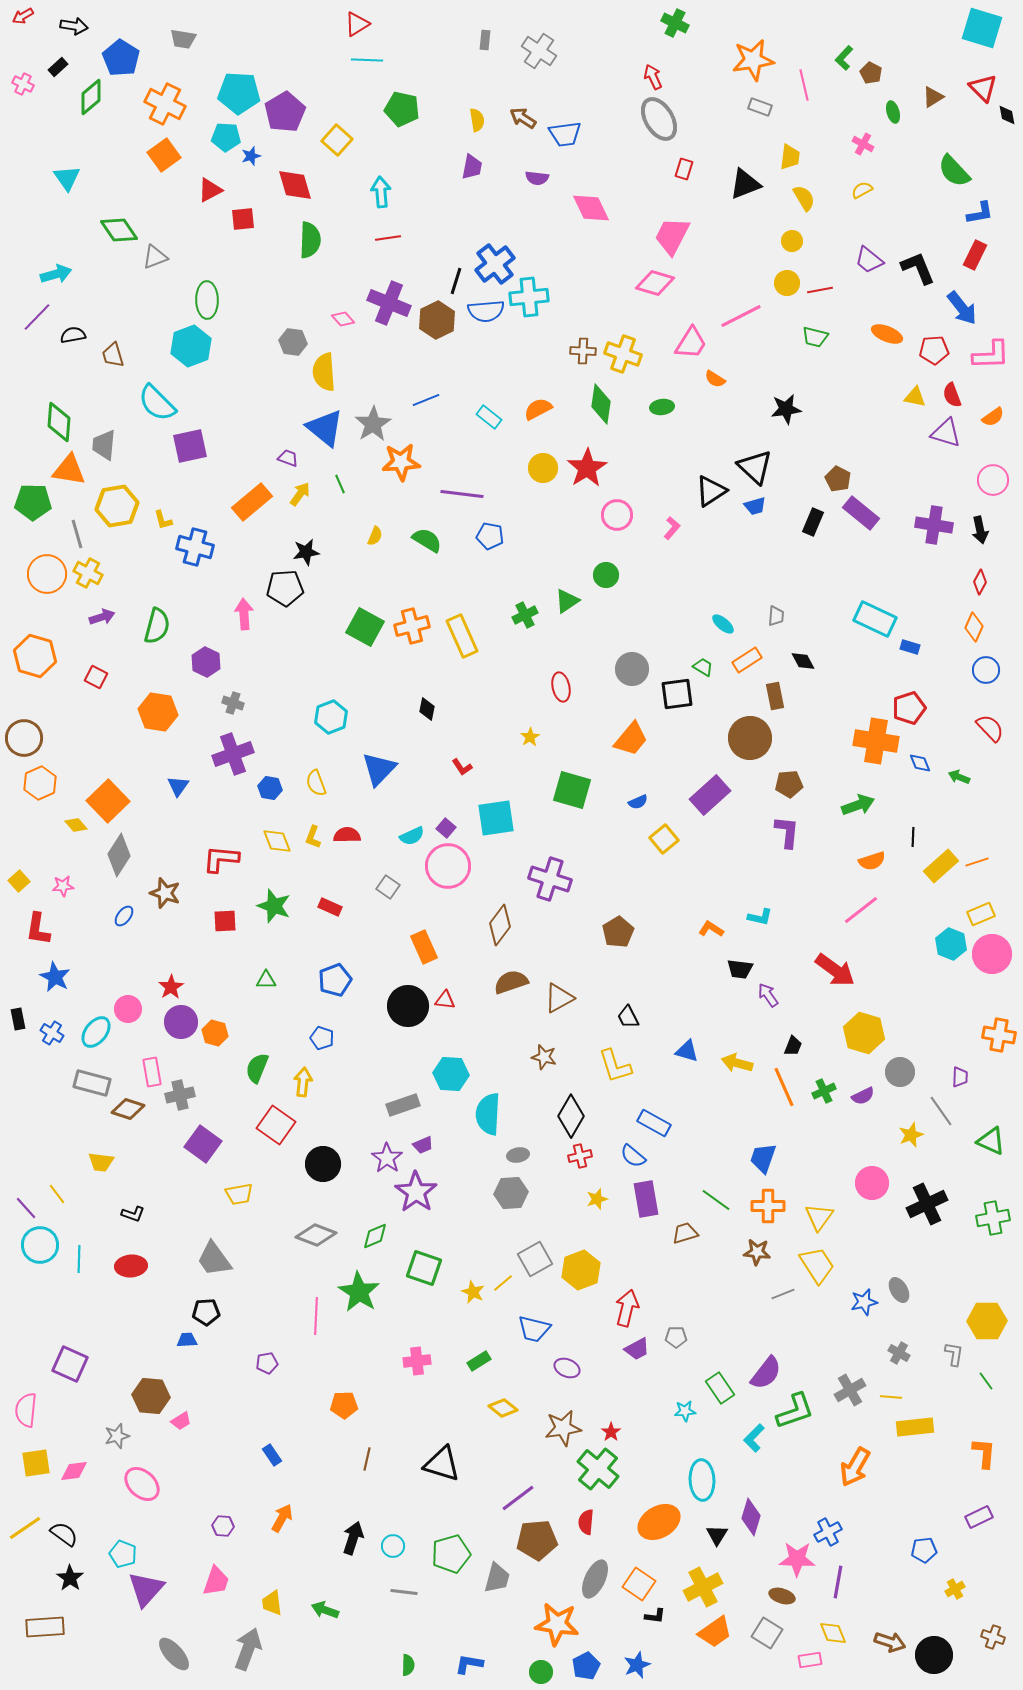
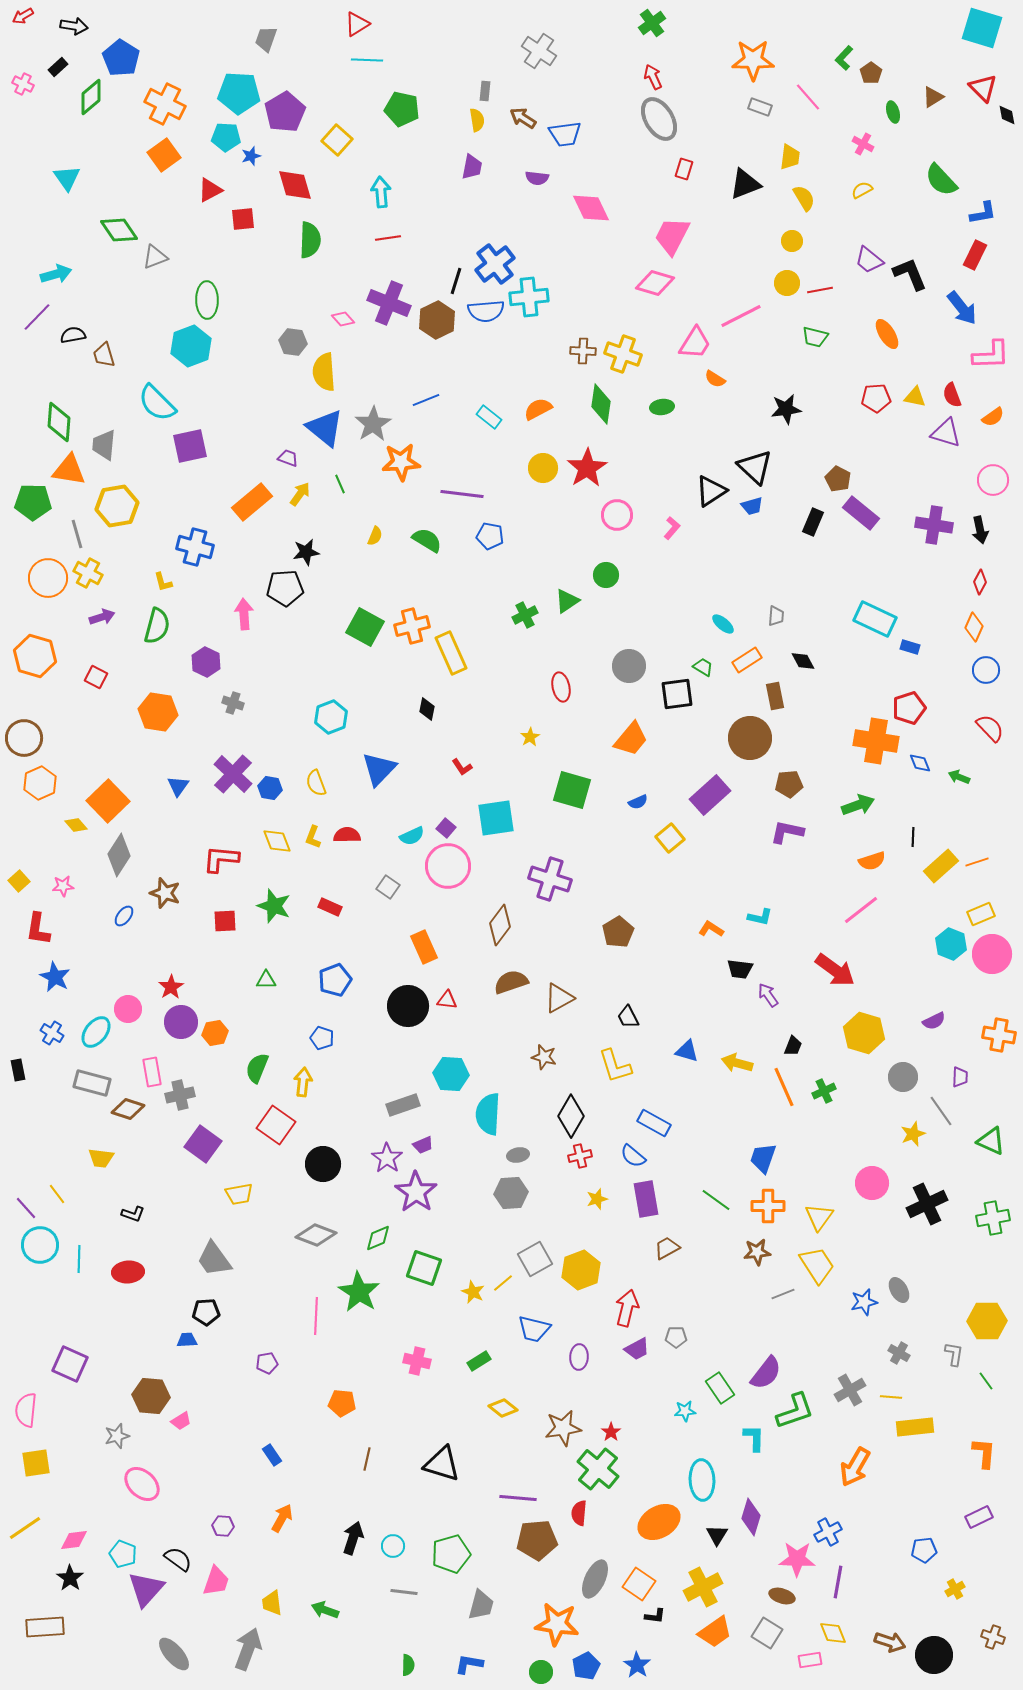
green cross at (675, 23): moved 23 px left; rotated 28 degrees clockwise
gray trapezoid at (183, 39): moved 83 px right; rotated 100 degrees clockwise
gray rectangle at (485, 40): moved 51 px down
orange star at (753, 60): rotated 9 degrees clockwise
brown pentagon at (871, 73): rotated 10 degrees clockwise
pink line at (804, 85): moved 4 px right, 12 px down; rotated 28 degrees counterclockwise
green semicircle at (954, 171): moved 13 px left, 9 px down
blue L-shape at (980, 213): moved 3 px right
black L-shape at (918, 268): moved 8 px left, 6 px down
orange ellipse at (887, 334): rotated 36 degrees clockwise
pink trapezoid at (691, 343): moved 4 px right
red pentagon at (934, 350): moved 58 px left, 48 px down
brown trapezoid at (113, 355): moved 9 px left
blue trapezoid at (755, 506): moved 3 px left
yellow L-shape at (163, 520): moved 62 px down
orange circle at (47, 574): moved 1 px right, 4 px down
yellow rectangle at (462, 636): moved 11 px left, 17 px down
gray circle at (632, 669): moved 3 px left, 3 px up
purple cross at (233, 754): moved 20 px down; rotated 27 degrees counterclockwise
purple L-shape at (787, 832): rotated 84 degrees counterclockwise
yellow square at (664, 839): moved 6 px right, 1 px up
red triangle at (445, 1000): moved 2 px right
black rectangle at (18, 1019): moved 51 px down
orange hexagon at (215, 1033): rotated 25 degrees counterclockwise
gray circle at (900, 1072): moved 3 px right, 5 px down
purple semicircle at (863, 1096): moved 71 px right, 75 px up
yellow star at (911, 1135): moved 2 px right, 1 px up
yellow trapezoid at (101, 1162): moved 4 px up
brown trapezoid at (685, 1233): moved 18 px left, 15 px down; rotated 12 degrees counterclockwise
green diamond at (375, 1236): moved 3 px right, 2 px down
brown star at (757, 1252): rotated 12 degrees counterclockwise
red ellipse at (131, 1266): moved 3 px left, 6 px down
pink cross at (417, 1361): rotated 20 degrees clockwise
purple ellipse at (567, 1368): moved 12 px right, 11 px up; rotated 70 degrees clockwise
orange pentagon at (344, 1405): moved 2 px left, 2 px up; rotated 8 degrees clockwise
cyan L-shape at (754, 1438): rotated 136 degrees clockwise
pink diamond at (74, 1471): moved 69 px down
purple line at (518, 1498): rotated 42 degrees clockwise
red semicircle at (586, 1522): moved 7 px left, 9 px up
black semicircle at (64, 1534): moved 114 px right, 25 px down
gray trapezoid at (497, 1578): moved 16 px left, 27 px down
blue star at (637, 1665): rotated 16 degrees counterclockwise
